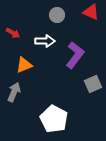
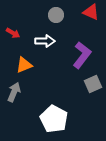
gray circle: moved 1 px left
purple L-shape: moved 7 px right
